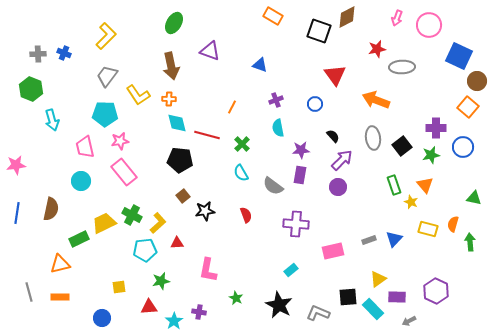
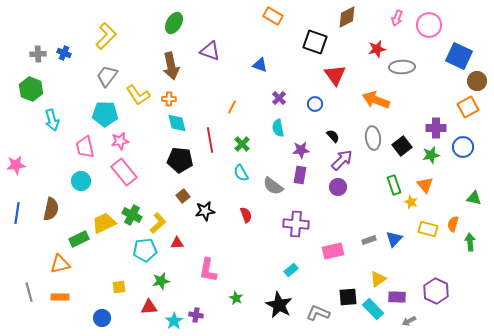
black square at (319, 31): moved 4 px left, 11 px down
purple cross at (276, 100): moved 3 px right, 2 px up; rotated 24 degrees counterclockwise
orange square at (468, 107): rotated 20 degrees clockwise
red line at (207, 135): moved 3 px right, 5 px down; rotated 65 degrees clockwise
purple cross at (199, 312): moved 3 px left, 3 px down
